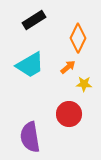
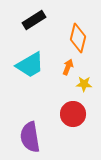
orange diamond: rotated 12 degrees counterclockwise
orange arrow: rotated 28 degrees counterclockwise
red circle: moved 4 px right
